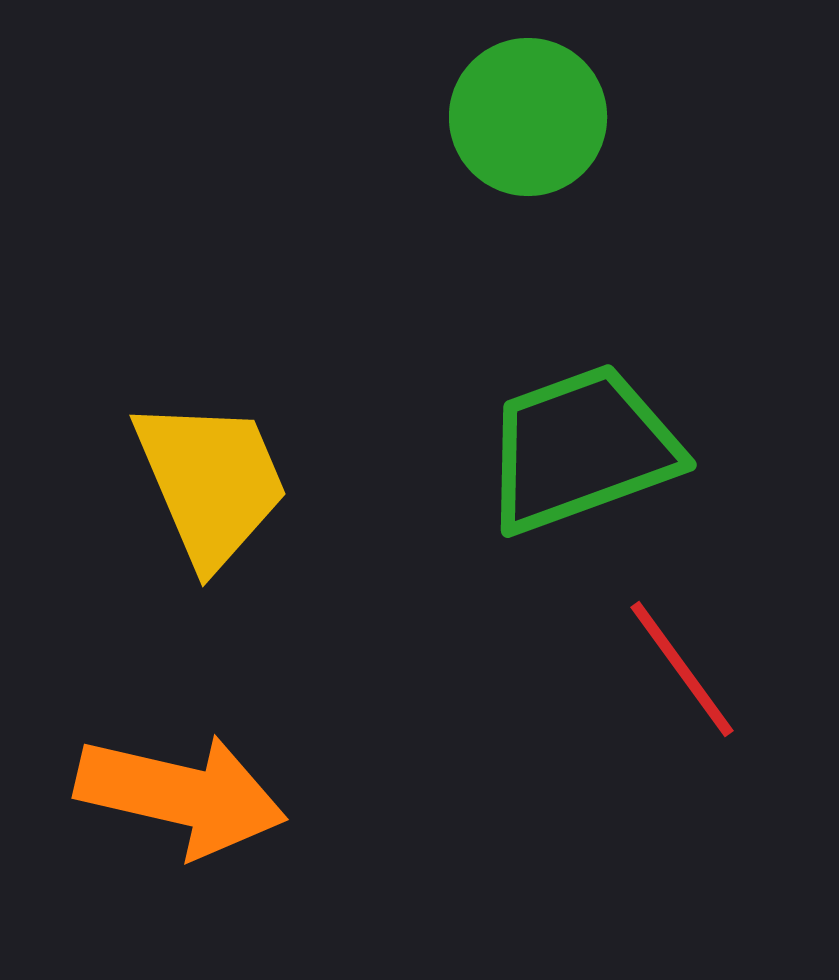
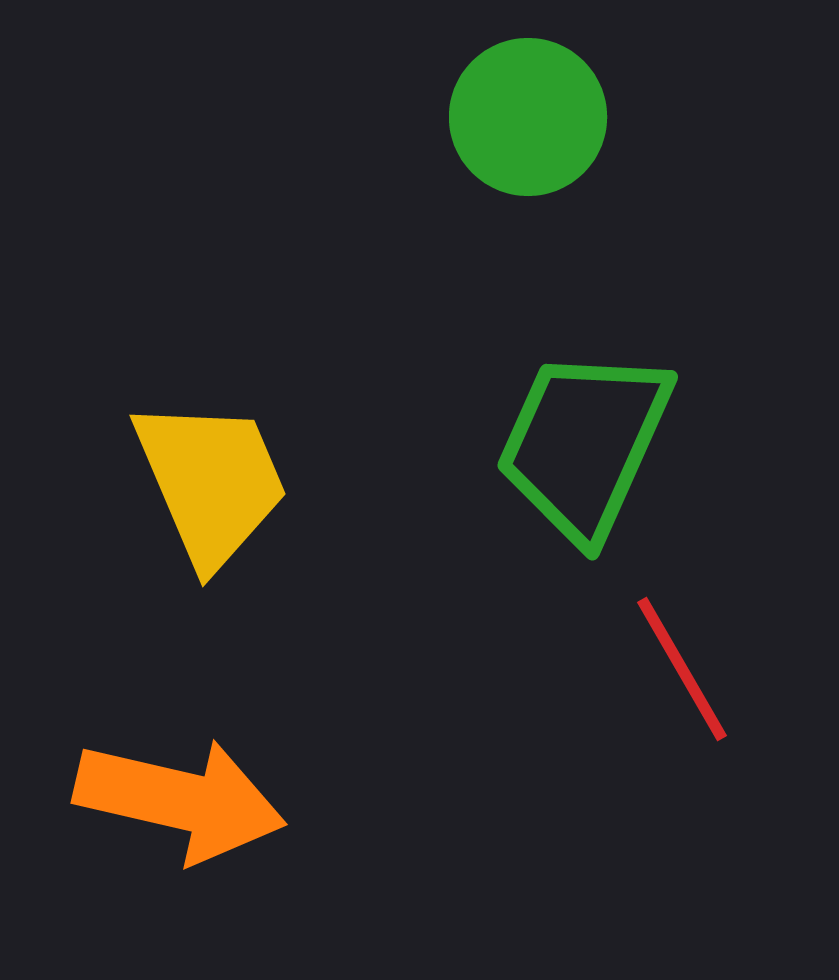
green trapezoid: moved 3 px right, 5 px up; rotated 46 degrees counterclockwise
red line: rotated 6 degrees clockwise
orange arrow: moved 1 px left, 5 px down
